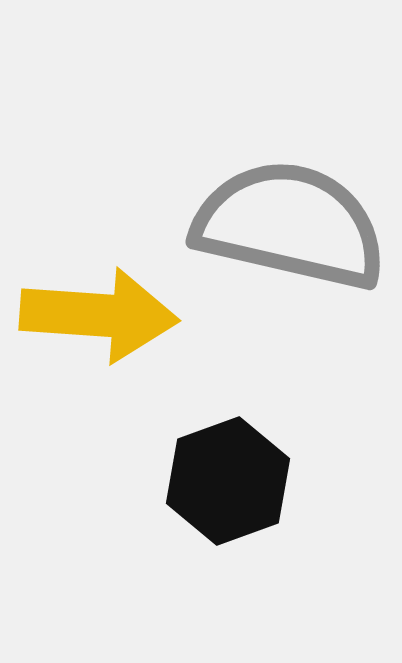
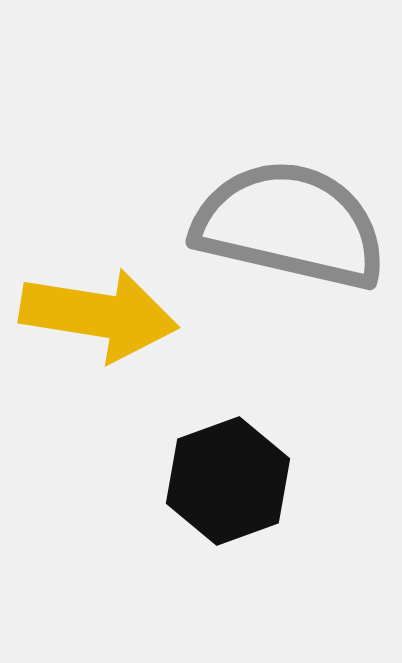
yellow arrow: rotated 5 degrees clockwise
